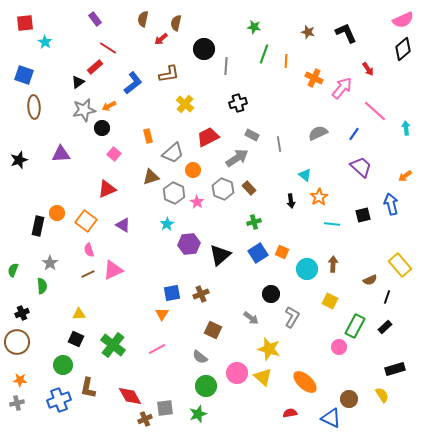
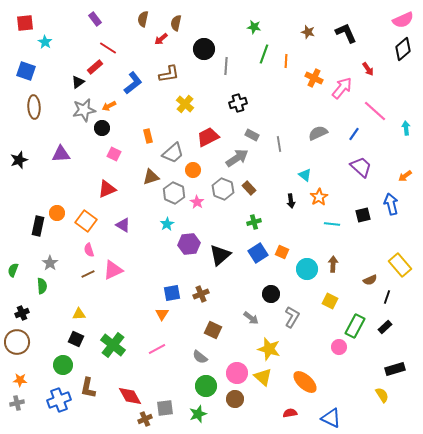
blue square at (24, 75): moved 2 px right, 4 px up
pink square at (114, 154): rotated 16 degrees counterclockwise
brown circle at (349, 399): moved 114 px left
